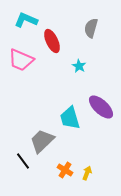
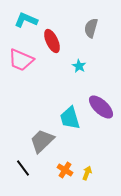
black line: moved 7 px down
